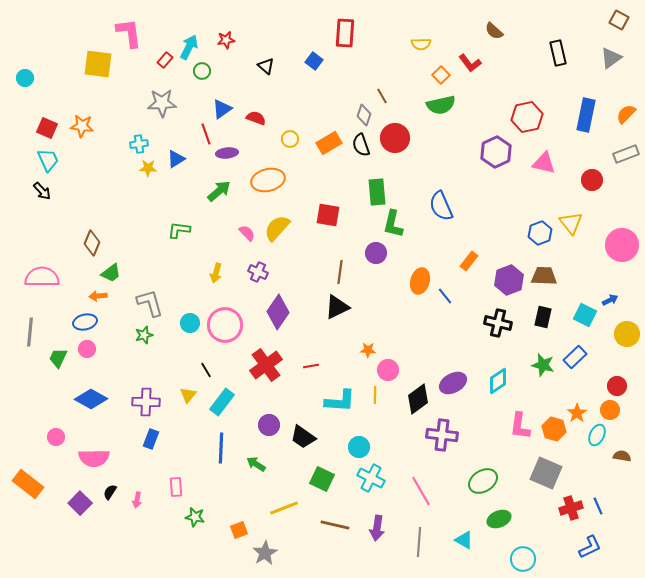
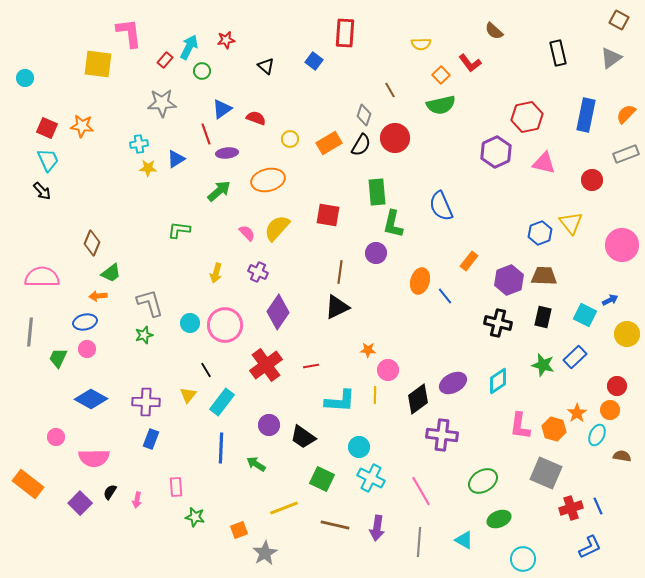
brown line at (382, 96): moved 8 px right, 6 px up
black semicircle at (361, 145): rotated 130 degrees counterclockwise
